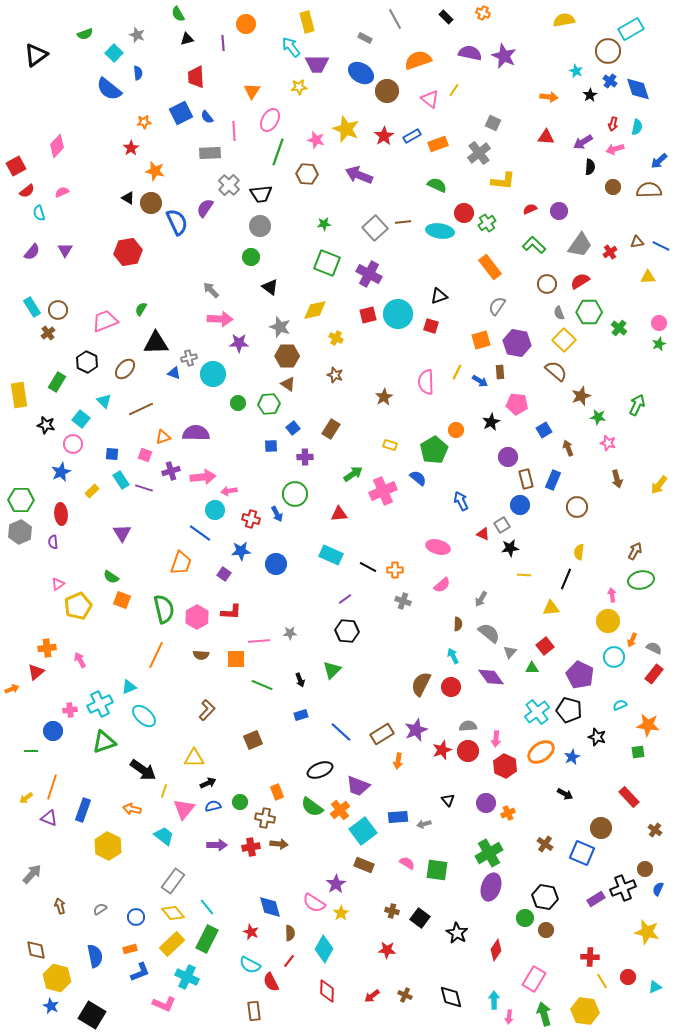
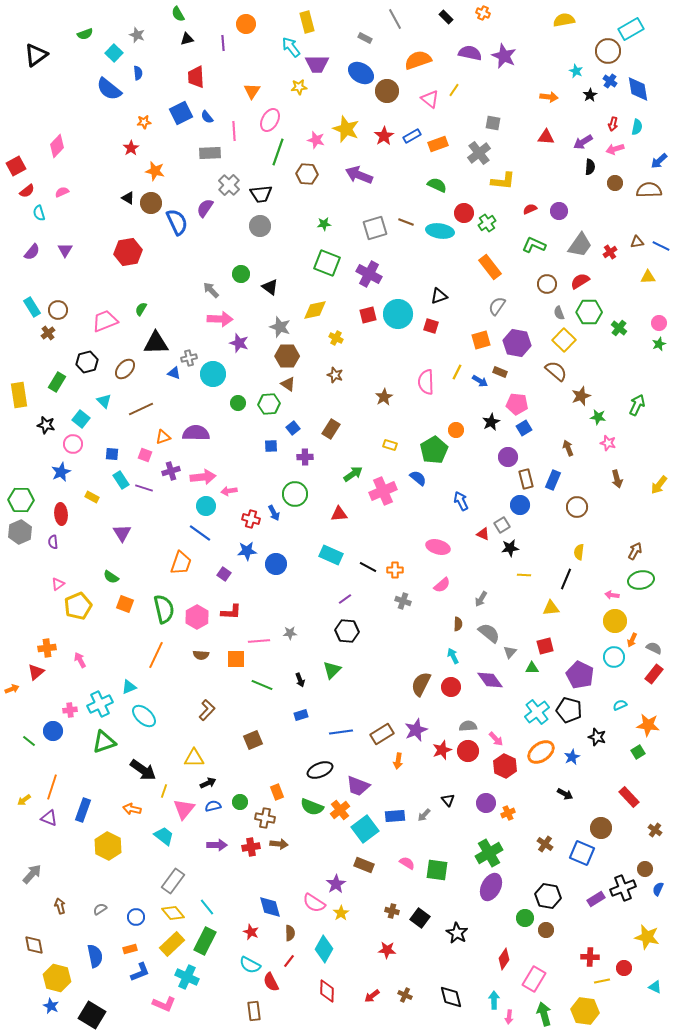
blue diamond at (638, 89): rotated 8 degrees clockwise
gray square at (493, 123): rotated 14 degrees counterclockwise
brown circle at (613, 187): moved 2 px right, 4 px up
brown line at (403, 222): moved 3 px right; rotated 28 degrees clockwise
gray square at (375, 228): rotated 25 degrees clockwise
green L-shape at (534, 245): rotated 20 degrees counterclockwise
green circle at (251, 257): moved 10 px left, 17 px down
purple star at (239, 343): rotated 18 degrees clockwise
black hexagon at (87, 362): rotated 20 degrees clockwise
brown rectangle at (500, 372): rotated 64 degrees counterclockwise
blue square at (544, 430): moved 20 px left, 2 px up
yellow rectangle at (92, 491): moved 6 px down; rotated 72 degrees clockwise
cyan circle at (215, 510): moved 9 px left, 4 px up
blue arrow at (277, 514): moved 3 px left, 1 px up
blue star at (241, 551): moved 6 px right
pink arrow at (612, 595): rotated 72 degrees counterclockwise
orange square at (122, 600): moved 3 px right, 4 px down
yellow circle at (608, 621): moved 7 px right
red square at (545, 646): rotated 24 degrees clockwise
purple diamond at (491, 677): moved 1 px left, 3 px down
blue line at (341, 732): rotated 50 degrees counterclockwise
pink arrow at (496, 739): rotated 49 degrees counterclockwise
green line at (31, 751): moved 2 px left, 10 px up; rotated 40 degrees clockwise
green square at (638, 752): rotated 24 degrees counterclockwise
yellow arrow at (26, 798): moved 2 px left, 2 px down
green semicircle at (312, 807): rotated 15 degrees counterclockwise
blue rectangle at (398, 817): moved 3 px left, 1 px up
gray arrow at (424, 824): moved 9 px up; rotated 32 degrees counterclockwise
cyan square at (363, 831): moved 2 px right, 2 px up
purple ellipse at (491, 887): rotated 8 degrees clockwise
black hexagon at (545, 897): moved 3 px right, 1 px up
yellow star at (647, 932): moved 5 px down
green rectangle at (207, 939): moved 2 px left, 2 px down
brown diamond at (36, 950): moved 2 px left, 5 px up
red diamond at (496, 950): moved 8 px right, 9 px down
red circle at (628, 977): moved 4 px left, 9 px up
yellow line at (602, 981): rotated 70 degrees counterclockwise
cyan triangle at (655, 987): rotated 48 degrees clockwise
